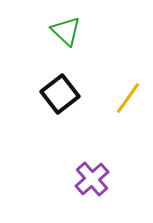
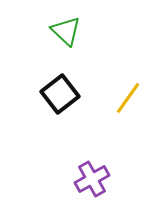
purple cross: rotated 12 degrees clockwise
